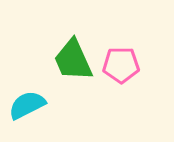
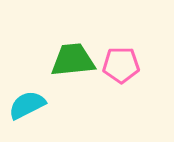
green trapezoid: rotated 108 degrees clockwise
